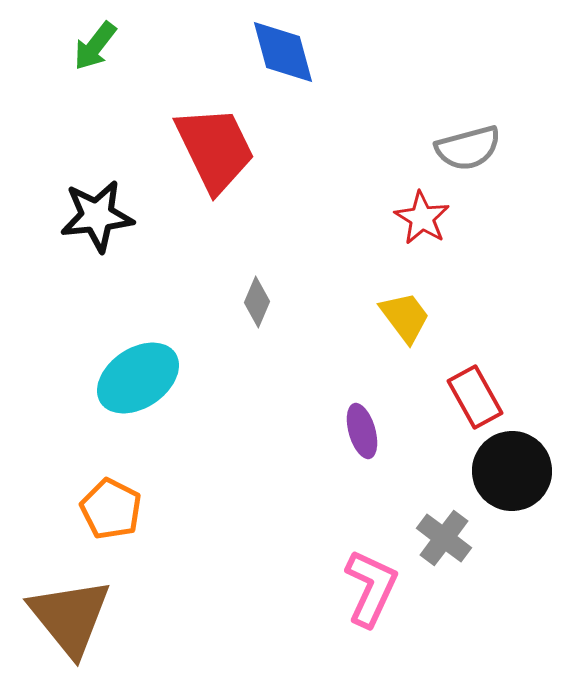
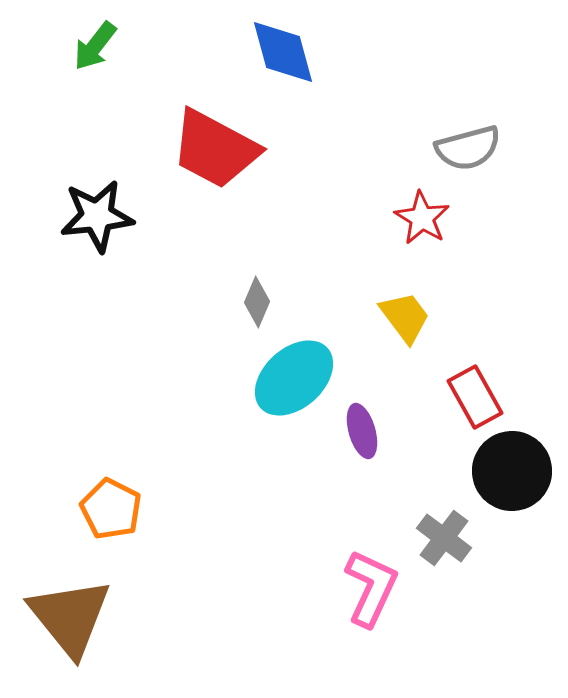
red trapezoid: rotated 144 degrees clockwise
cyan ellipse: moved 156 px right; rotated 8 degrees counterclockwise
